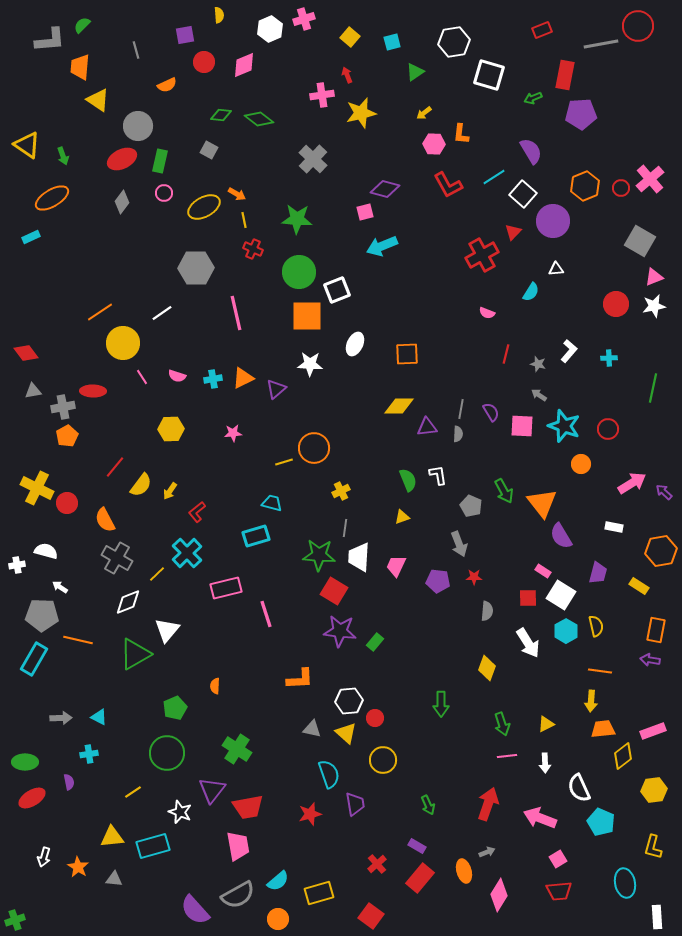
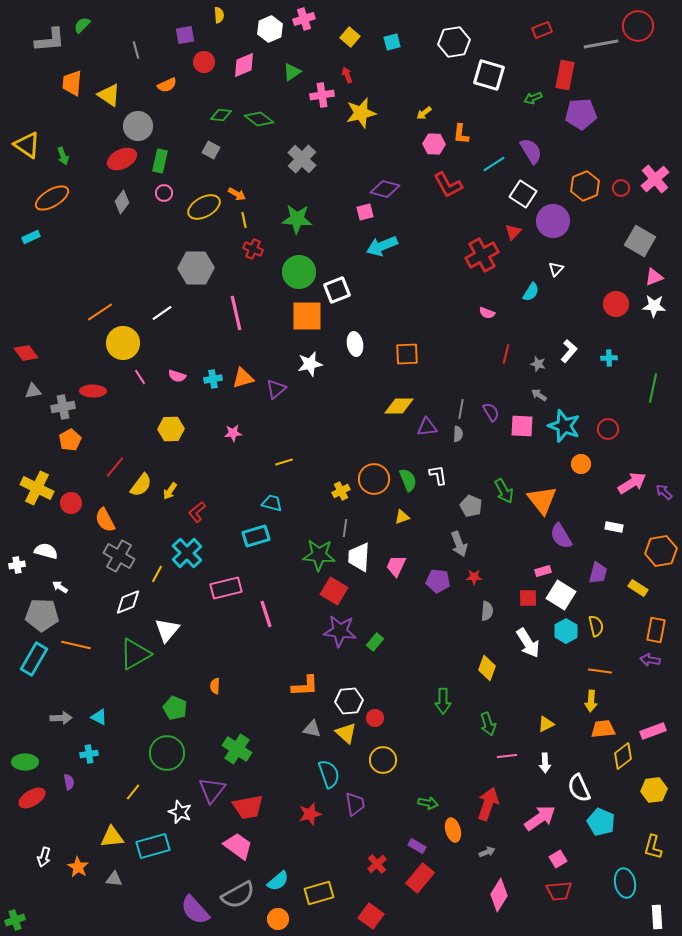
orange trapezoid at (80, 67): moved 8 px left, 16 px down
green triangle at (415, 72): moved 123 px left
yellow triangle at (98, 100): moved 11 px right, 5 px up
gray square at (209, 150): moved 2 px right
gray cross at (313, 159): moved 11 px left
cyan line at (494, 177): moved 13 px up
pink cross at (650, 179): moved 5 px right
white square at (523, 194): rotated 8 degrees counterclockwise
white triangle at (556, 269): rotated 42 degrees counterclockwise
white star at (654, 306): rotated 15 degrees clockwise
white ellipse at (355, 344): rotated 35 degrees counterclockwise
white star at (310, 364): rotated 15 degrees counterclockwise
pink line at (142, 377): moved 2 px left
orange triangle at (243, 378): rotated 10 degrees clockwise
orange pentagon at (67, 436): moved 3 px right, 4 px down
orange circle at (314, 448): moved 60 px right, 31 px down
red circle at (67, 503): moved 4 px right
orange triangle at (542, 503): moved 3 px up
gray cross at (117, 558): moved 2 px right, 2 px up
pink rectangle at (543, 571): rotated 49 degrees counterclockwise
yellow line at (157, 574): rotated 18 degrees counterclockwise
yellow rectangle at (639, 586): moved 1 px left, 2 px down
orange line at (78, 640): moved 2 px left, 5 px down
orange L-shape at (300, 679): moved 5 px right, 7 px down
green arrow at (441, 704): moved 2 px right, 3 px up
green pentagon at (175, 708): rotated 25 degrees counterclockwise
green arrow at (502, 724): moved 14 px left
yellow line at (133, 792): rotated 18 degrees counterclockwise
green arrow at (428, 805): moved 2 px up; rotated 54 degrees counterclockwise
pink arrow at (540, 818): rotated 124 degrees clockwise
pink trapezoid at (238, 846): rotated 44 degrees counterclockwise
orange ellipse at (464, 871): moved 11 px left, 41 px up
